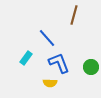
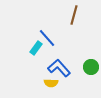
cyan rectangle: moved 10 px right, 10 px up
blue L-shape: moved 5 px down; rotated 20 degrees counterclockwise
yellow semicircle: moved 1 px right
